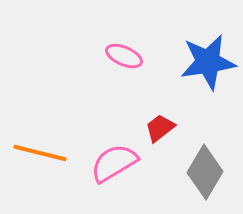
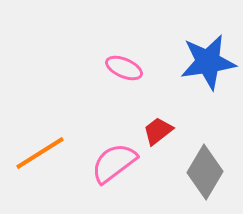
pink ellipse: moved 12 px down
red trapezoid: moved 2 px left, 3 px down
orange line: rotated 46 degrees counterclockwise
pink semicircle: rotated 6 degrees counterclockwise
